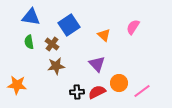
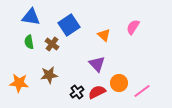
brown star: moved 7 px left, 9 px down
orange star: moved 2 px right, 2 px up
black cross: rotated 32 degrees counterclockwise
